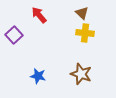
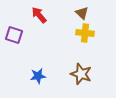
purple square: rotated 30 degrees counterclockwise
blue star: rotated 21 degrees counterclockwise
